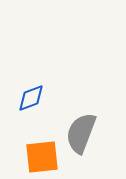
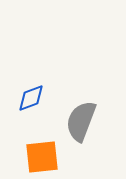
gray semicircle: moved 12 px up
